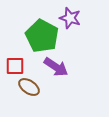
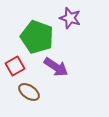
green pentagon: moved 5 px left, 1 px down; rotated 8 degrees counterclockwise
red square: rotated 30 degrees counterclockwise
brown ellipse: moved 5 px down
